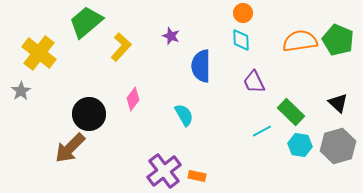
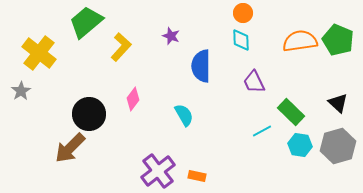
purple cross: moved 6 px left
